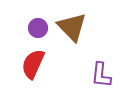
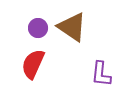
brown triangle: rotated 12 degrees counterclockwise
purple L-shape: moved 1 px up
